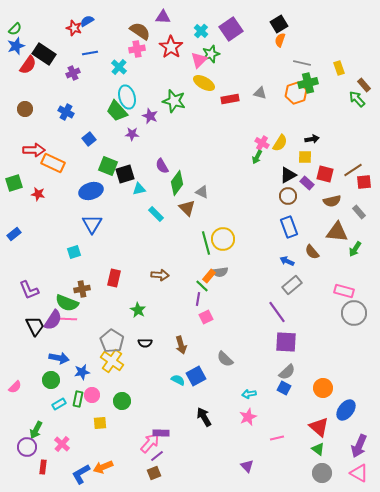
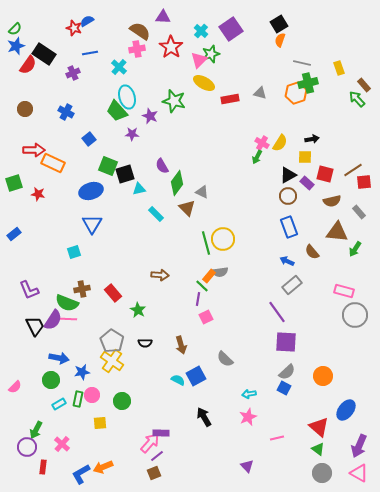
red rectangle at (114, 278): moved 1 px left, 15 px down; rotated 54 degrees counterclockwise
gray circle at (354, 313): moved 1 px right, 2 px down
orange circle at (323, 388): moved 12 px up
